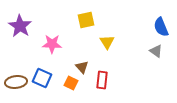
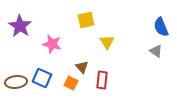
pink star: rotated 12 degrees clockwise
